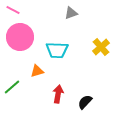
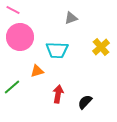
gray triangle: moved 5 px down
